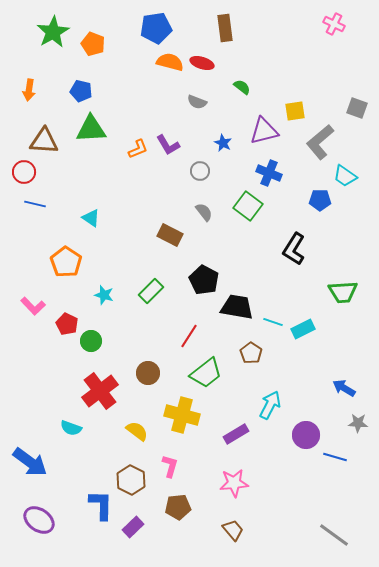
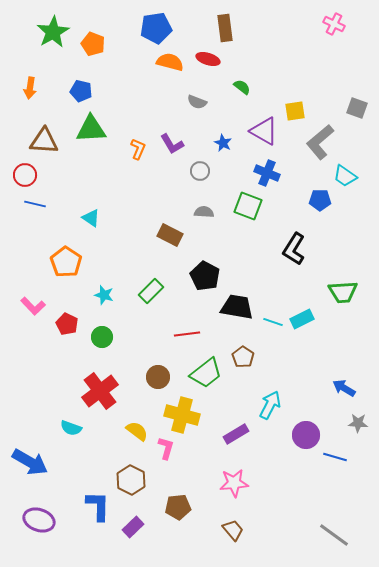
red ellipse at (202, 63): moved 6 px right, 4 px up
orange arrow at (29, 90): moved 1 px right, 2 px up
purple triangle at (264, 131): rotated 44 degrees clockwise
purple L-shape at (168, 145): moved 4 px right, 1 px up
orange L-shape at (138, 149): rotated 45 degrees counterclockwise
red circle at (24, 172): moved 1 px right, 3 px down
blue cross at (269, 173): moved 2 px left
green square at (248, 206): rotated 16 degrees counterclockwise
gray semicircle at (204, 212): rotated 48 degrees counterclockwise
black pentagon at (204, 280): moved 1 px right, 4 px up
cyan rectangle at (303, 329): moved 1 px left, 10 px up
red line at (189, 336): moved 2 px left, 2 px up; rotated 50 degrees clockwise
green circle at (91, 341): moved 11 px right, 4 px up
brown pentagon at (251, 353): moved 8 px left, 4 px down
brown circle at (148, 373): moved 10 px right, 4 px down
blue arrow at (30, 462): rotated 6 degrees counterclockwise
pink L-shape at (170, 466): moved 4 px left, 18 px up
blue L-shape at (101, 505): moved 3 px left, 1 px down
purple ellipse at (39, 520): rotated 16 degrees counterclockwise
